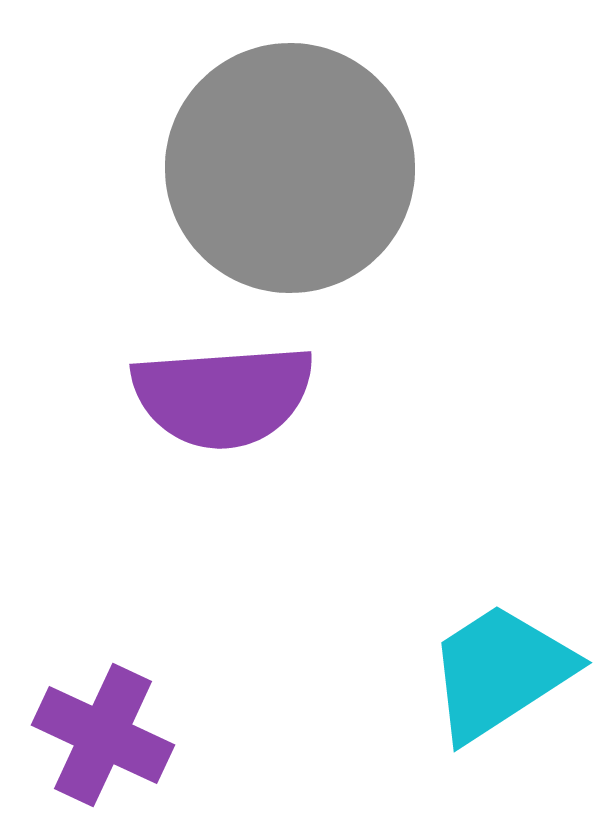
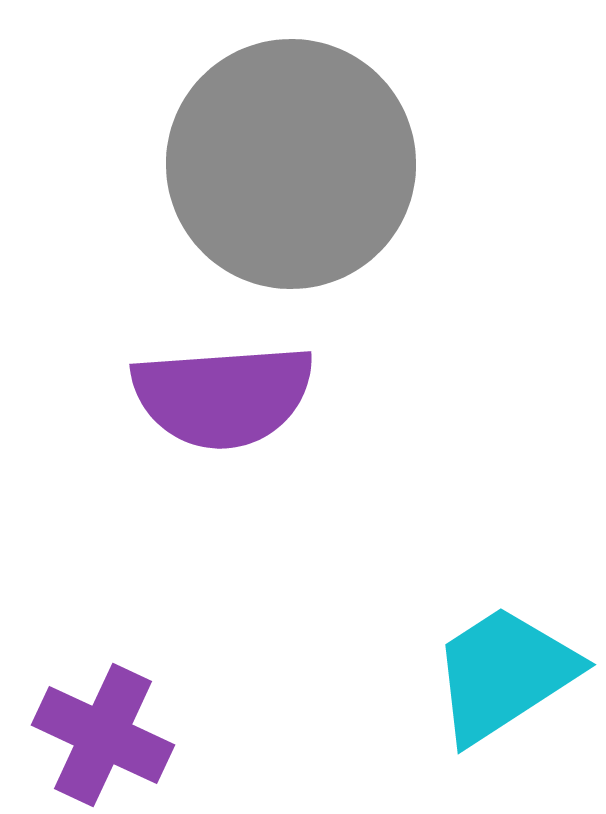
gray circle: moved 1 px right, 4 px up
cyan trapezoid: moved 4 px right, 2 px down
